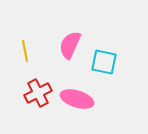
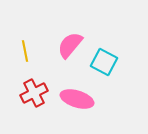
pink semicircle: rotated 16 degrees clockwise
cyan square: rotated 16 degrees clockwise
red cross: moved 4 px left
